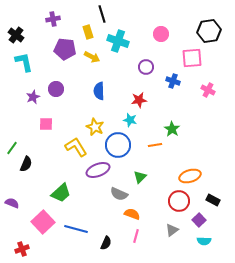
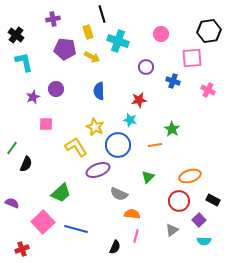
green triangle at (140, 177): moved 8 px right
orange semicircle at (132, 214): rotated 14 degrees counterclockwise
black semicircle at (106, 243): moved 9 px right, 4 px down
